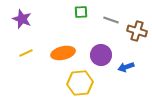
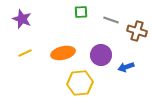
yellow line: moved 1 px left
